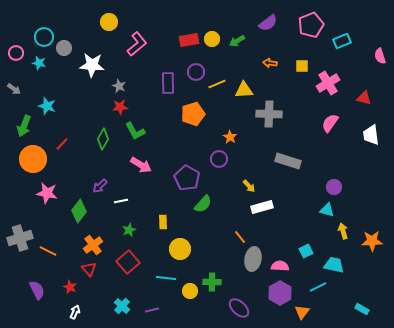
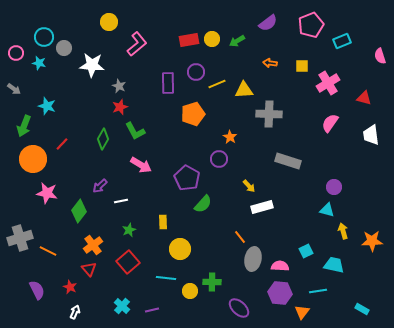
red star at (120, 107): rotated 14 degrees counterclockwise
cyan line at (318, 287): moved 4 px down; rotated 18 degrees clockwise
purple hexagon at (280, 293): rotated 25 degrees counterclockwise
